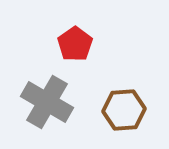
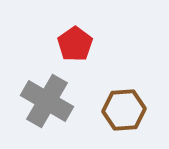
gray cross: moved 1 px up
